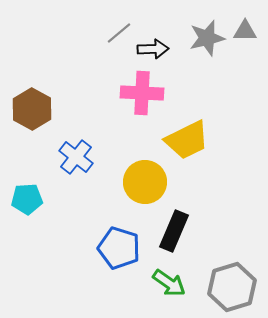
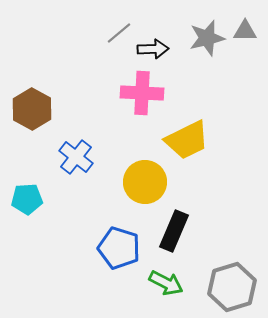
green arrow: moved 3 px left; rotated 8 degrees counterclockwise
